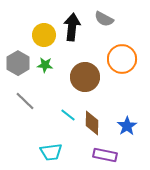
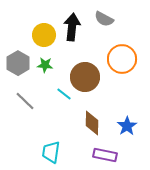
cyan line: moved 4 px left, 21 px up
cyan trapezoid: rotated 105 degrees clockwise
